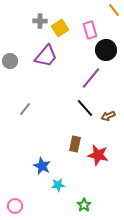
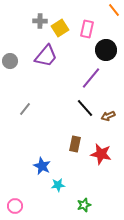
pink rectangle: moved 3 px left, 1 px up; rotated 30 degrees clockwise
red star: moved 3 px right, 1 px up
green star: rotated 16 degrees clockwise
